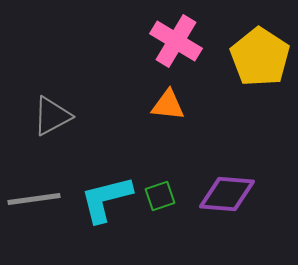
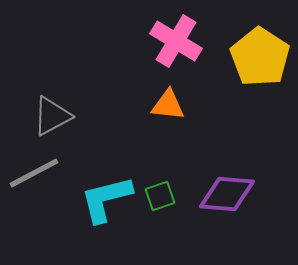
gray line: moved 26 px up; rotated 20 degrees counterclockwise
